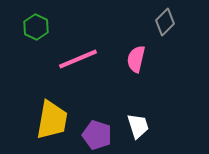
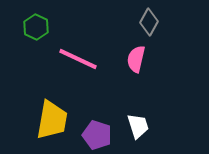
gray diamond: moved 16 px left; rotated 16 degrees counterclockwise
pink line: rotated 48 degrees clockwise
